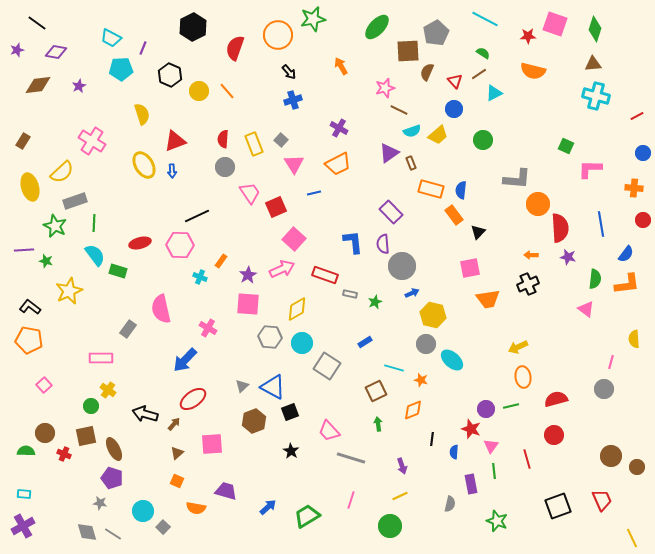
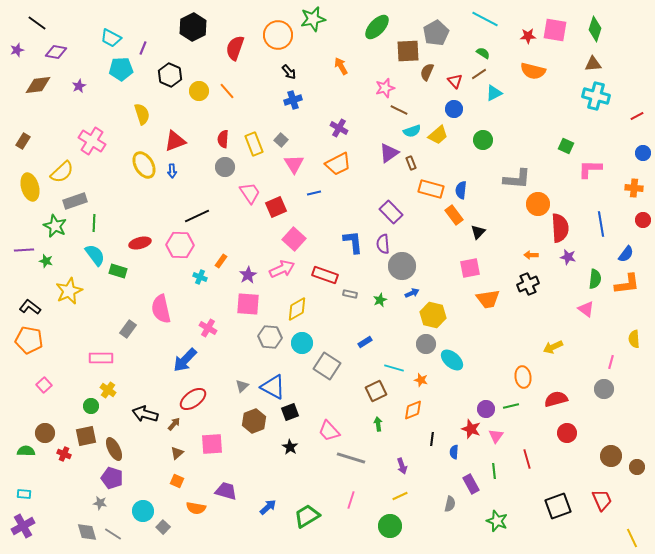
pink square at (555, 24): moved 6 px down; rotated 10 degrees counterclockwise
green star at (375, 302): moved 5 px right, 2 px up
yellow arrow at (518, 347): moved 35 px right
red circle at (554, 435): moved 13 px right, 2 px up
pink triangle at (491, 446): moved 5 px right, 10 px up
black star at (291, 451): moved 1 px left, 4 px up
purple rectangle at (471, 484): rotated 18 degrees counterclockwise
